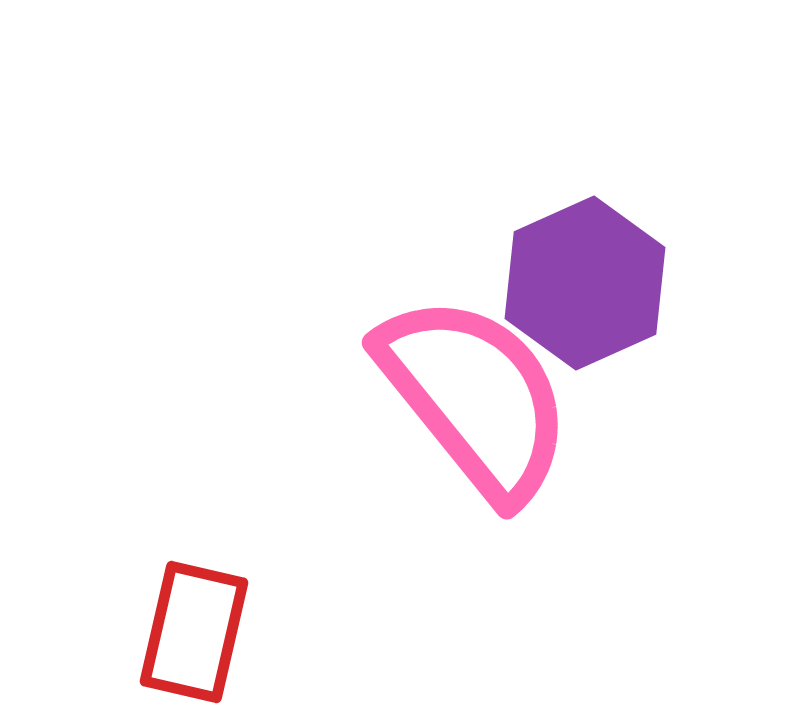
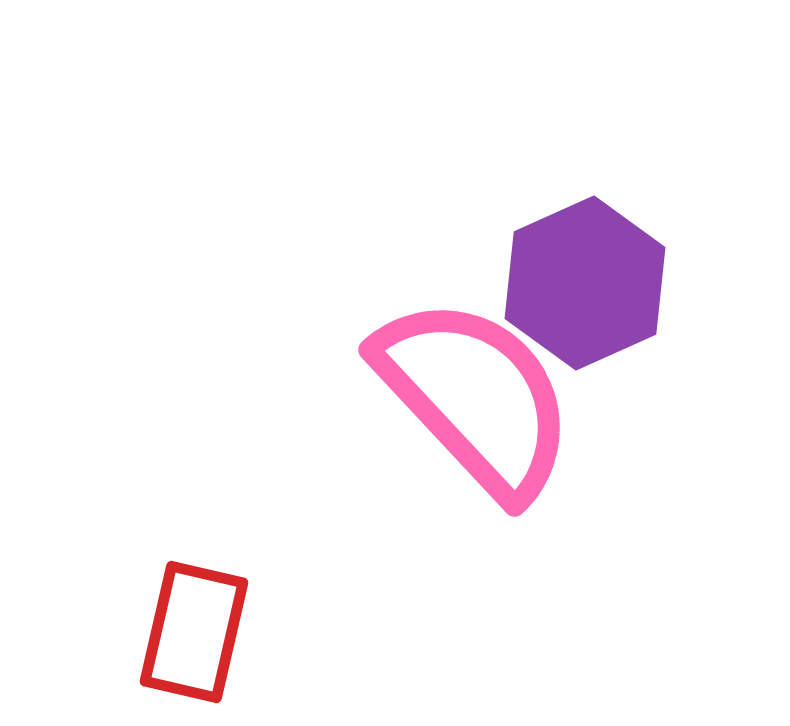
pink semicircle: rotated 4 degrees counterclockwise
